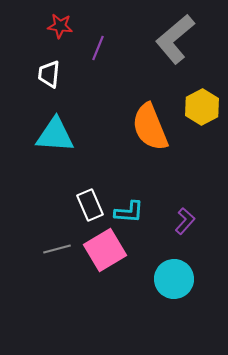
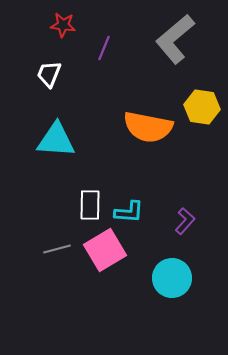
red star: moved 3 px right, 1 px up
purple line: moved 6 px right
white trapezoid: rotated 16 degrees clockwise
yellow hexagon: rotated 24 degrees counterclockwise
orange semicircle: moved 2 px left; rotated 57 degrees counterclockwise
cyan triangle: moved 1 px right, 5 px down
white rectangle: rotated 24 degrees clockwise
cyan circle: moved 2 px left, 1 px up
